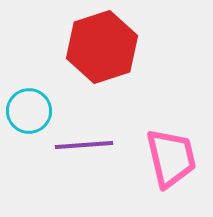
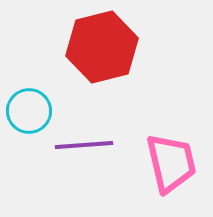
red hexagon: rotated 4 degrees clockwise
pink trapezoid: moved 5 px down
